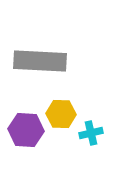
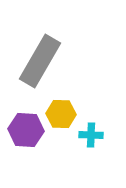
gray rectangle: rotated 63 degrees counterclockwise
cyan cross: moved 2 px down; rotated 15 degrees clockwise
